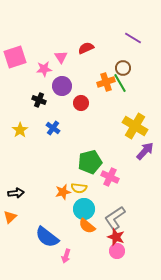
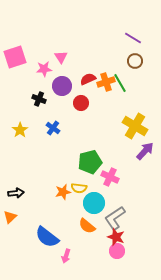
red semicircle: moved 2 px right, 31 px down
brown circle: moved 12 px right, 7 px up
black cross: moved 1 px up
cyan circle: moved 10 px right, 6 px up
